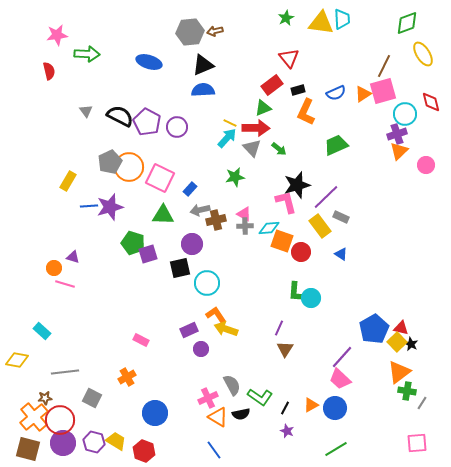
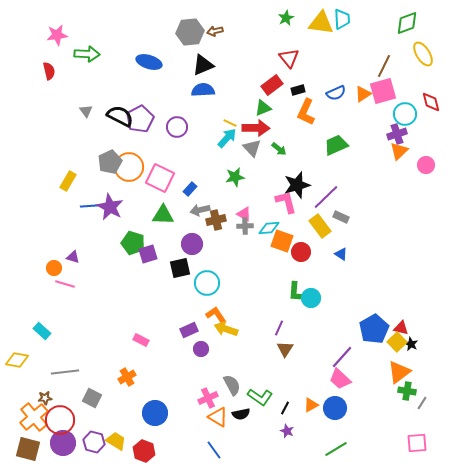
purple pentagon at (147, 122): moved 7 px left, 3 px up; rotated 16 degrees clockwise
purple star at (110, 207): rotated 28 degrees counterclockwise
